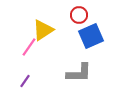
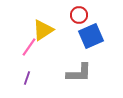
purple line: moved 2 px right, 3 px up; rotated 16 degrees counterclockwise
